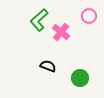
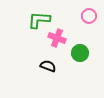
green L-shape: rotated 45 degrees clockwise
pink cross: moved 4 px left, 6 px down; rotated 18 degrees counterclockwise
green circle: moved 25 px up
